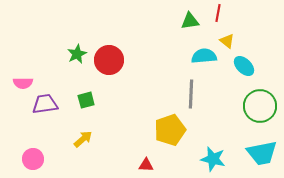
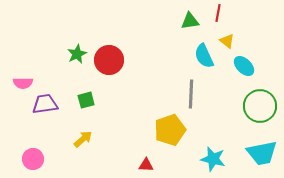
cyan semicircle: rotated 110 degrees counterclockwise
